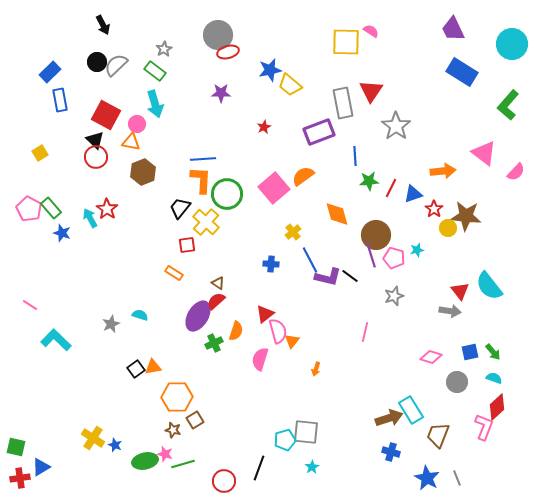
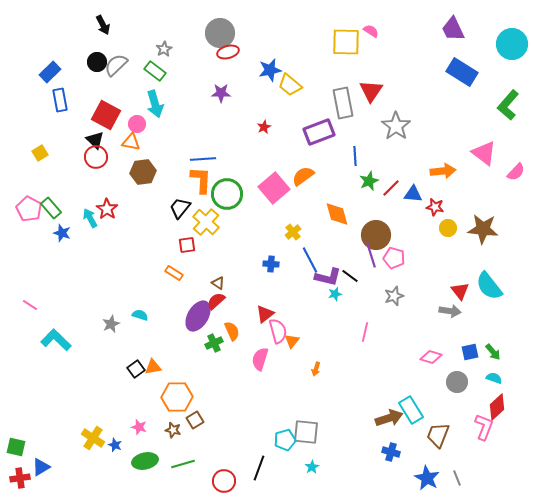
gray circle at (218, 35): moved 2 px right, 2 px up
brown hexagon at (143, 172): rotated 15 degrees clockwise
green star at (369, 181): rotated 18 degrees counterclockwise
red line at (391, 188): rotated 18 degrees clockwise
blue triangle at (413, 194): rotated 24 degrees clockwise
red star at (434, 209): moved 1 px right, 2 px up; rotated 24 degrees counterclockwise
brown star at (466, 216): moved 17 px right, 13 px down
cyan star at (417, 250): moved 82 px left, 44 px down
orange semicircle at (236, 331): moved 4 px left; rotated 42 degrees counterclockwise
pink star at (165, 454): moved 26 px left, 27 px up
